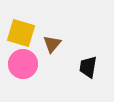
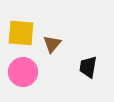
yellow square: rotated 12 degrees counterclockwise
pink circle: moved 8 px down
